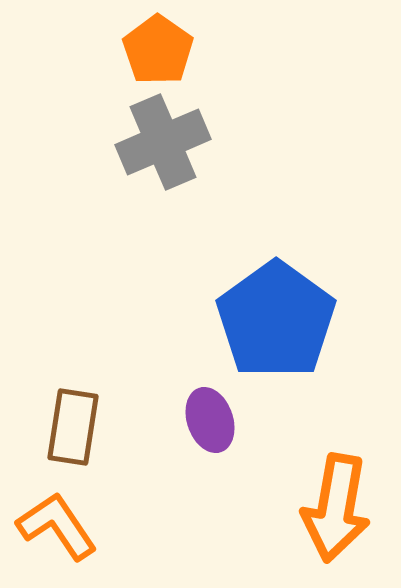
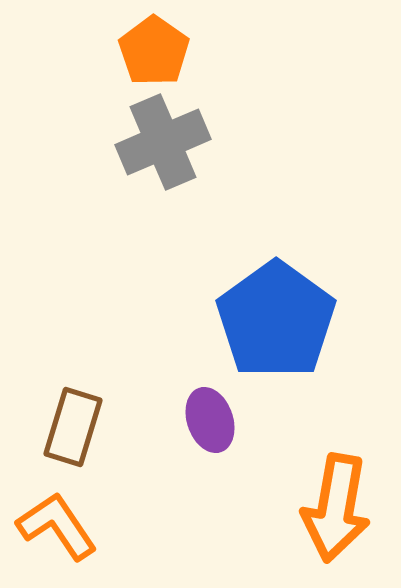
orange pentagon: moved 4 px left, 1 px down
brown rectangle: rotated 8 degrees clockwise
